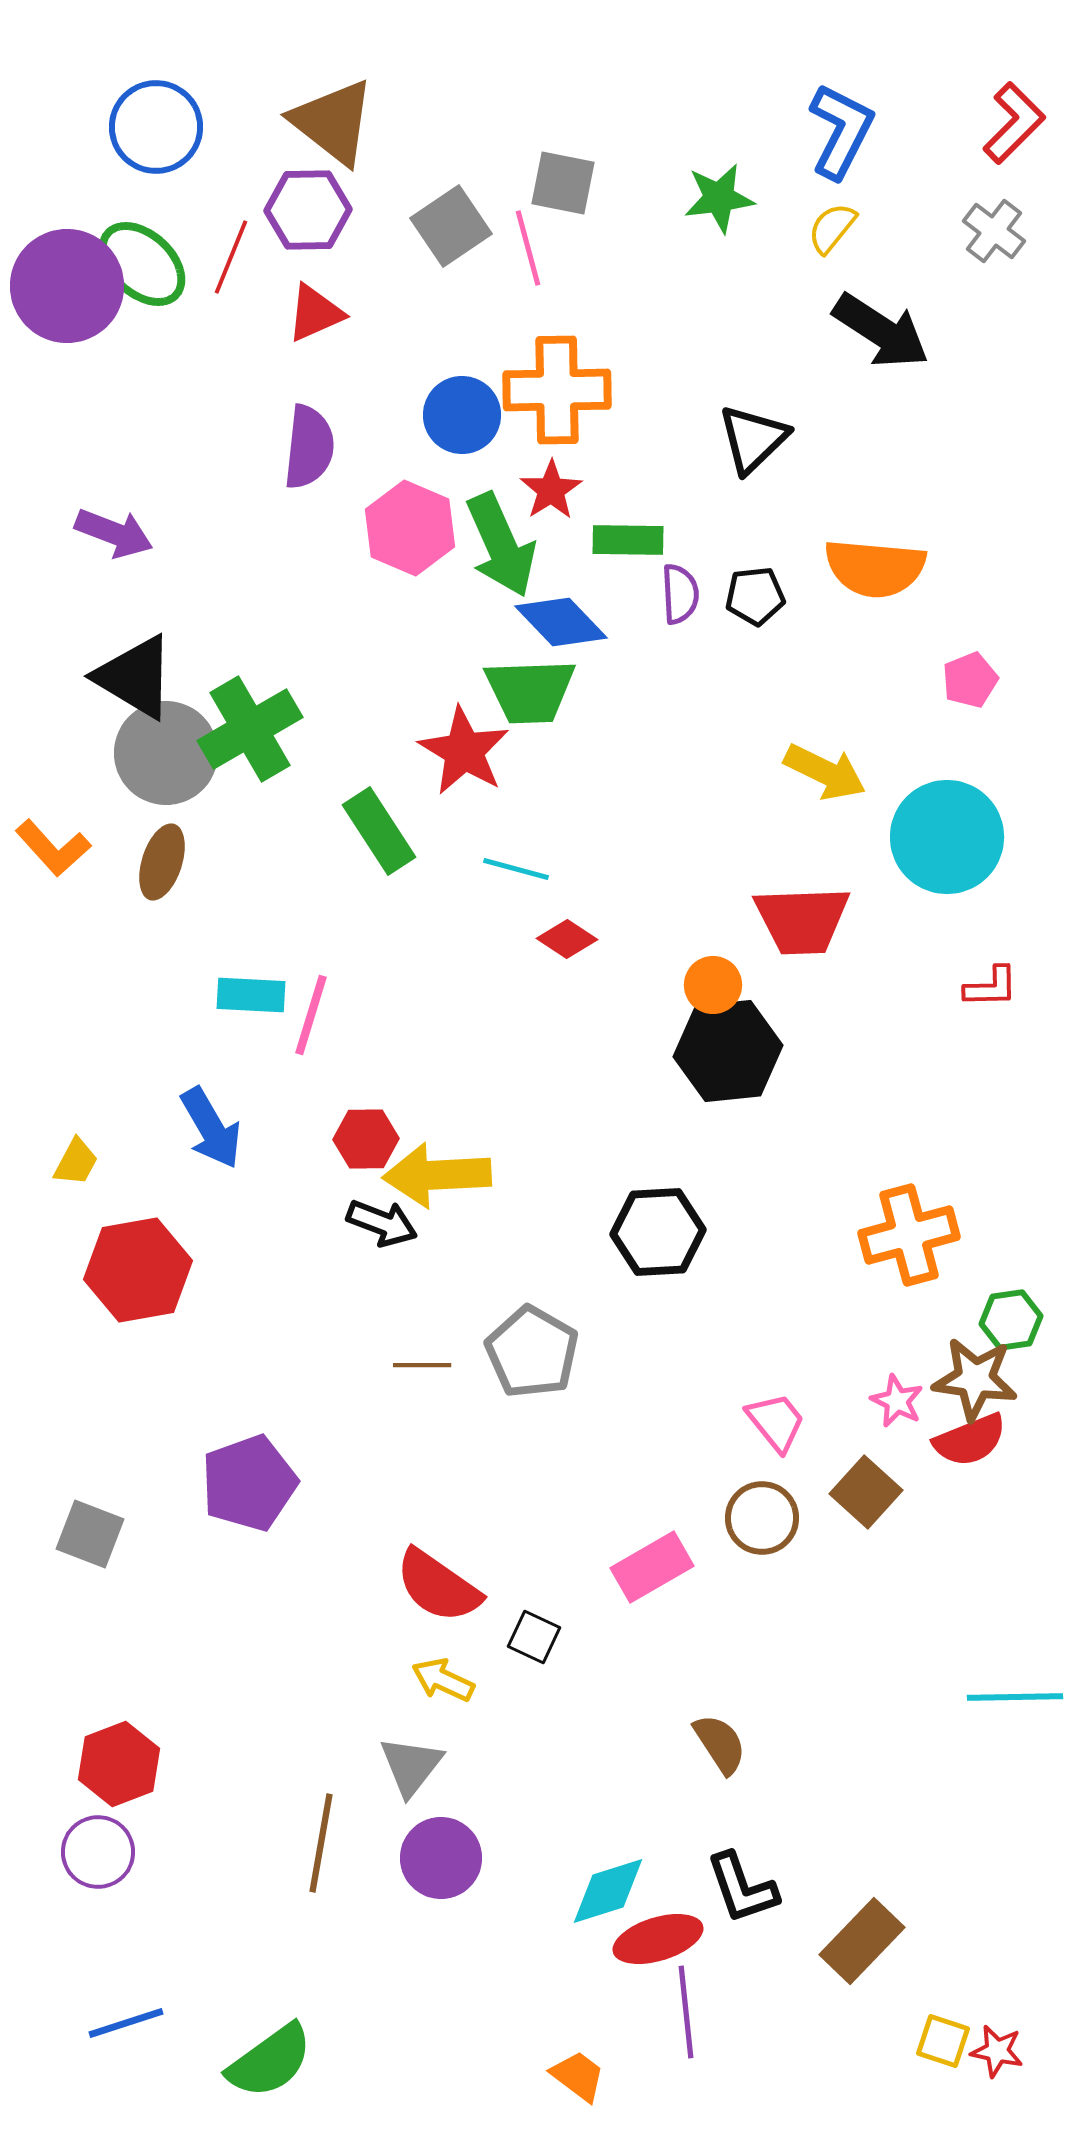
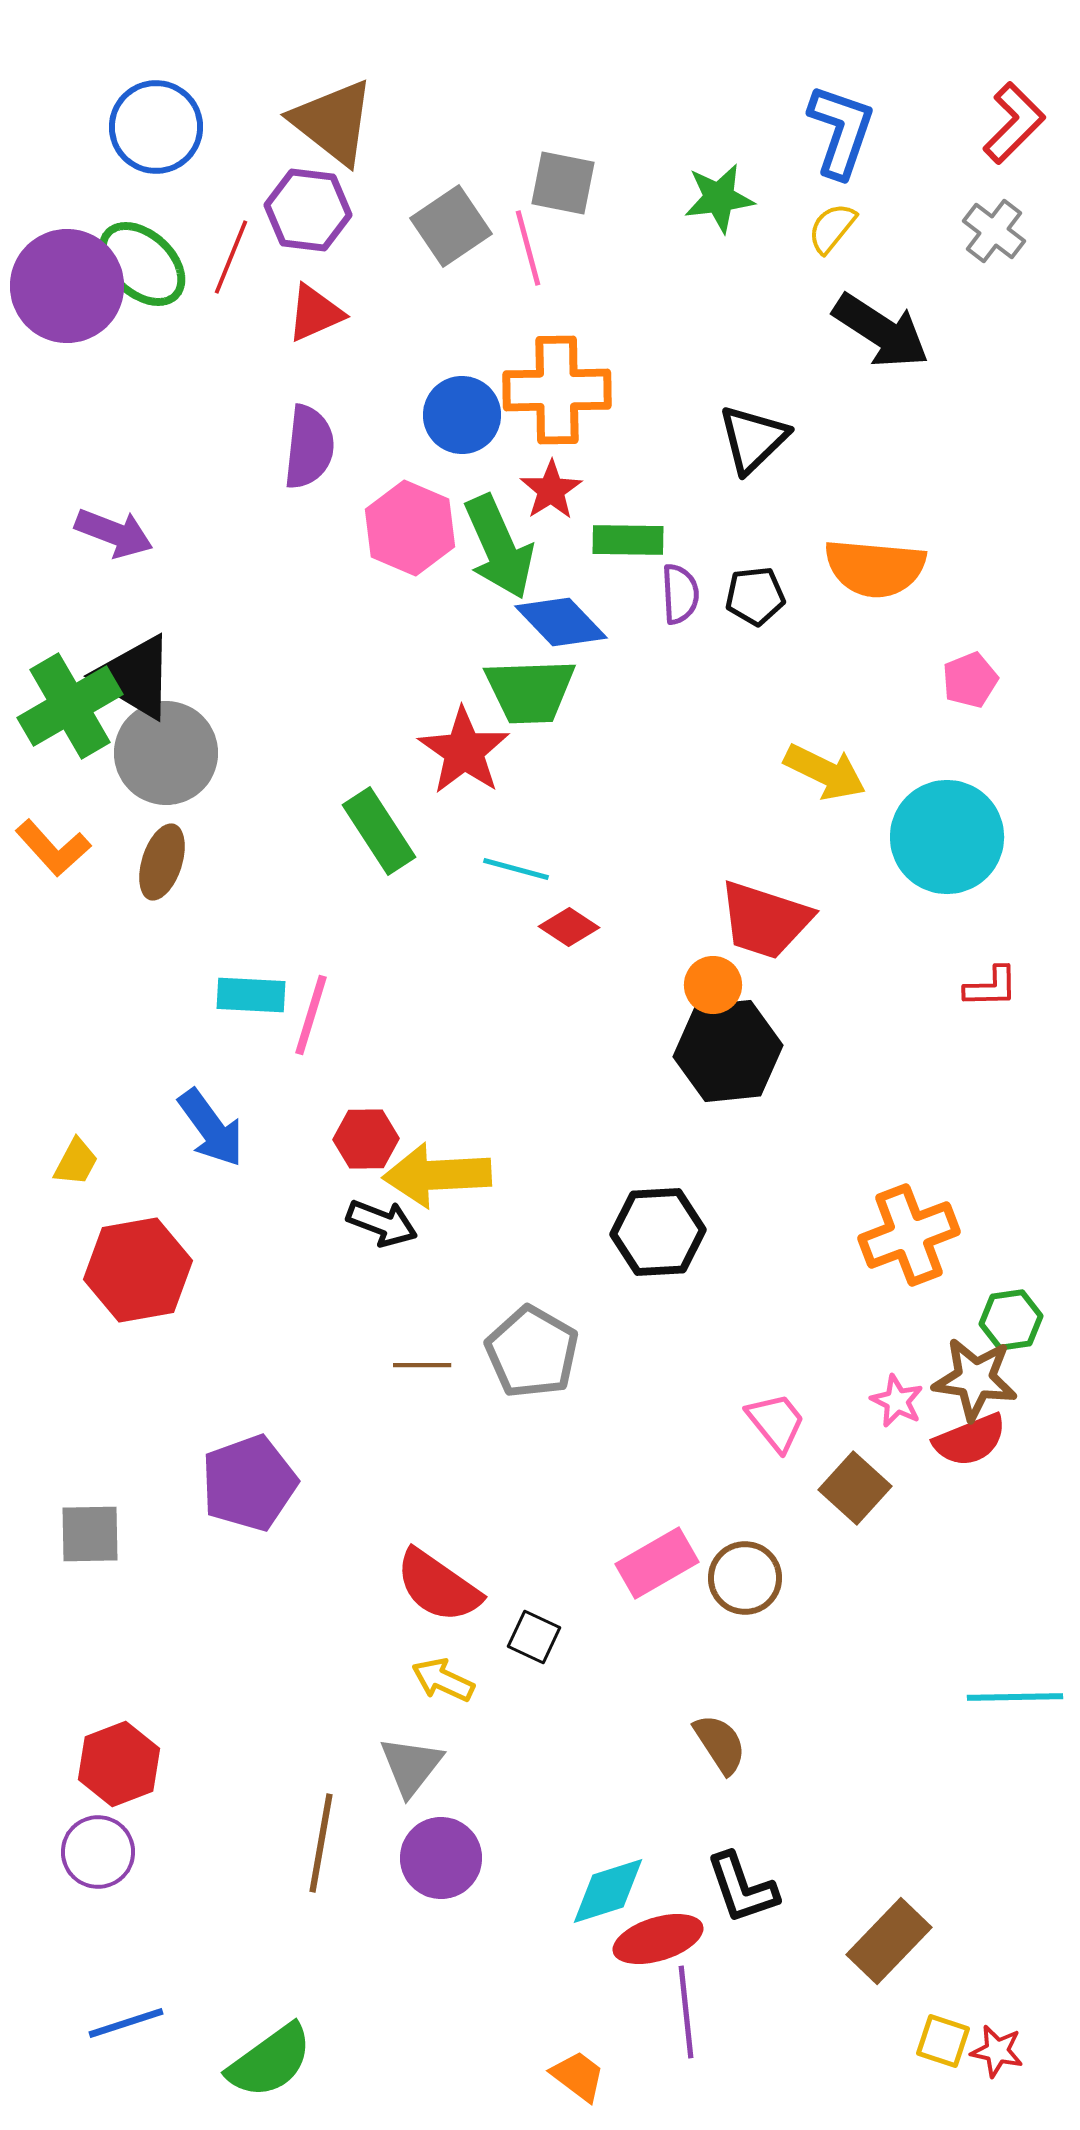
blue L-shape at (841, 131): rotated 8 degrees counterclockwise
purple hexagon at (308, 210): rotated 8 degrees clockwise
green arrow at (501, 545): moved 2 px left, 2 px down
green cross at (250, 729): moved 180 px left, 23 px up
red star at (464, 751): rotated 4 degrees clockwise
red trapezoid at (802, 920): moved 37 px left; rotated 20 degrees clockwise
red diamond at (567, 939): moved 2 px right, 12 px up
blue arrow at (211, 1128): rotated 6 degrees counterclockwise
orange cross at (909, 1235): rotated 6 degrees counterclockwise
brown square at (866, 1492): moved 11 px left, 4 px up
brown circle at (762, 1518): moved 17 px left, 60 px down
gray square at (90, 1534): rotated 22 degrees counterclockwise
pink rectangle at (652, 1567): moved 5 px right, 4 px up
brown rectangle at (862, 1941): moved 27 px right
